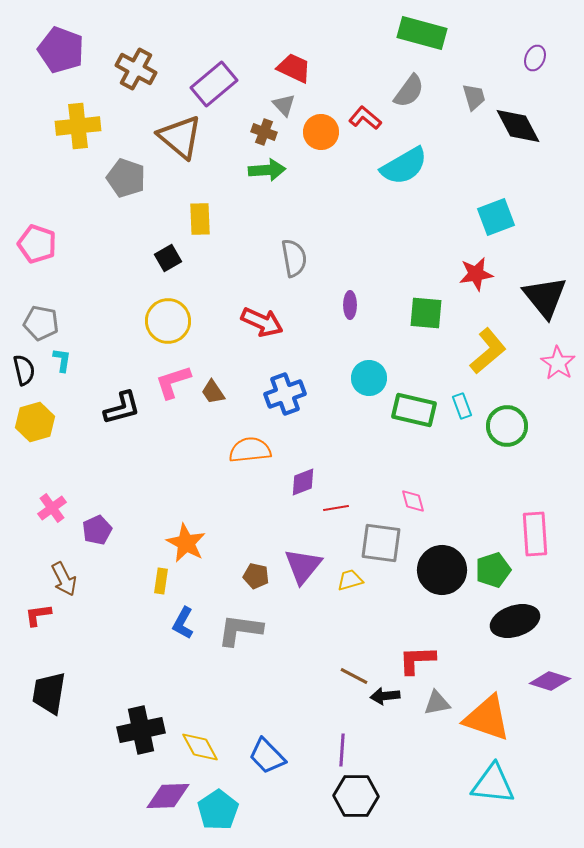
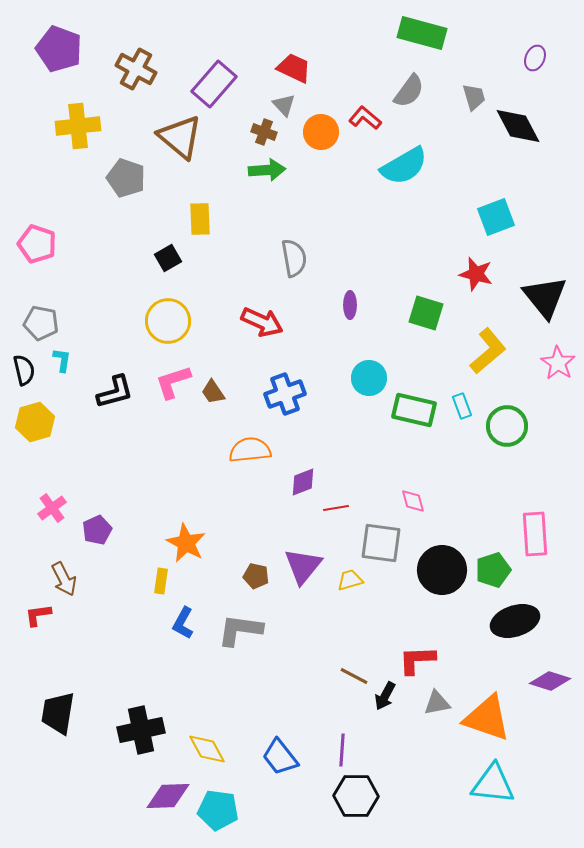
purple pentagon at (61, 50): moved 2 px left, 1 px up
purple rectangle at (214, 84): rotated 9 degrees counterclockwise
red star at (476, 274): rotated 24 degrees clockwise
green square at (426, 313): rotated 12 degrees clockwise
black L-shape at (122, 408): moved 7 px left, 16 px up
black trapezoid at (49, 693): moved 9 px right, 20 px down
black arrow at (385, 696): rotated 56 degrees counterclockwise
yellow diamond at (200, 747): moved 7 px right, 2 px down
blue trapezoid at (267, 756): moved 13 px right, 1 px down; rotated 6 degrees clockwise
cyan pentagon at (218, 810): rotated 30 degrees counterclockwise
